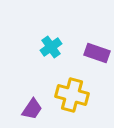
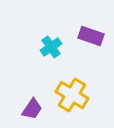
purple rectangle: moved 6 px left, 17 px up
yellow cross: rotated 16 degrees clockwise
